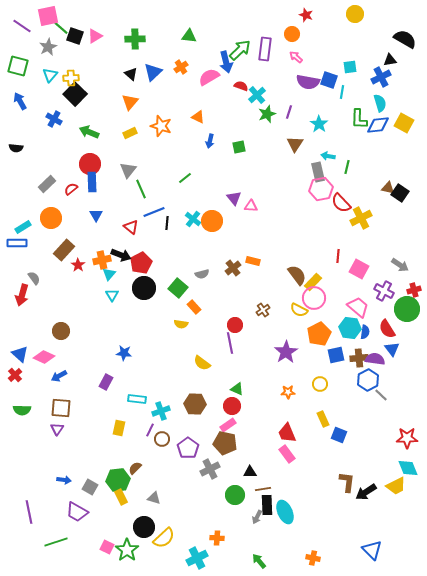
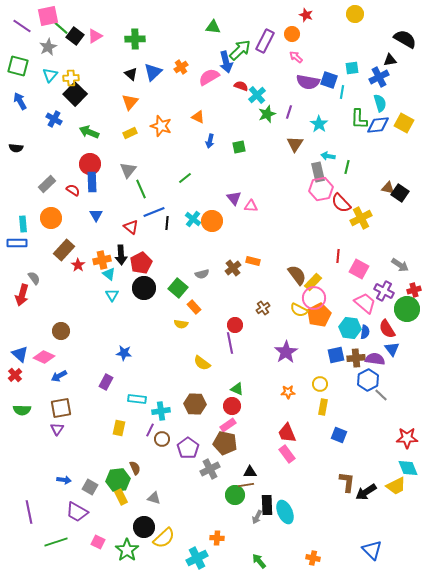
black square at (75, 36): rotated 18 degrees clockwise
green triangle at (189, 36): moved 24 px right, 9 px up
purple rectangle at (265, 49): moved 8 px up; rotated 20 degrees clockwise
cyan square at (350, 67): moved 2 px right, 1 px down
blue cross at (381, 77): moved 2 px left
red semicircle at (71, 189): moved 2 px right, 1 px down; rotated 72 degrees clockwise
cyan rectangle at (23, 227): moved 3 px up; rotated 63 degrees counterclockwise
black arrow at (121, 255): rotated 66 degrees clockwise
cyan triangle at (109, 274): rotated 32 degrees counterclockwise
pink trapezoid at (358, 307): moved 7 px right, 4 px up
brown cross at (263, 310): moved 2 px up
orange pentagon at (319, 334): moved 19 px up
brown cross at (359, 358): moved 3 px left
brown square at (61, 408): rotated 15 degrees counterclockwise
cyan cross at (161, 411): rotated 12 degrees clockwise
yellow rectangle at (323, 419): moved 12 px up; rotated 35 degrees clockwise
brown semicircle at (135, 468): rotated 112 degrees clockwise
brown line at (263, 489): moved 17 px left, 4 px up
pink square at (107, 547): moved 9 px left, 5 px up
